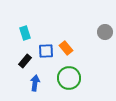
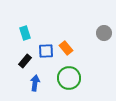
gray circle: moved 1 px left, 1 px down
